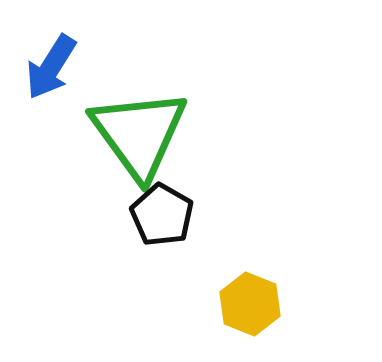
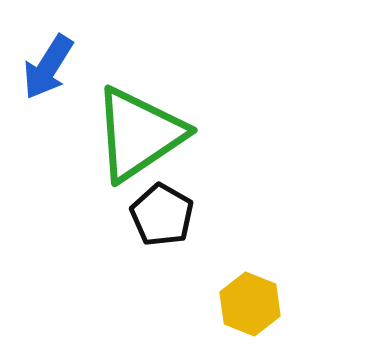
blue arrow: moved 3 px left
green triangle: rotated 32 degrees clockwise
